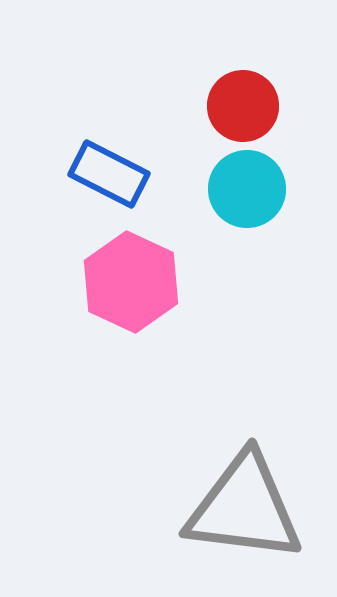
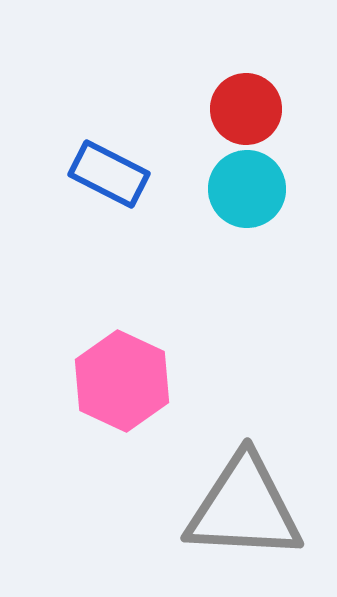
red circle: moved 3 px right, 3 px down
pink hexagon: moved 9 px left, 99 px down
gray triangle: rotated 4 degrees counterclockwise
